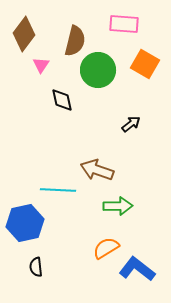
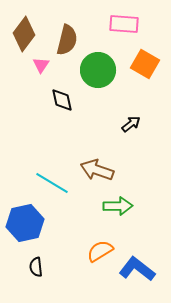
brown semicircle: moved 8 px left, 1 px up
cyan line: moved 6 px left, 7 px up; rotated 28 degrees clockwise
orange semicircle: moved 6 px left, 3 px down
